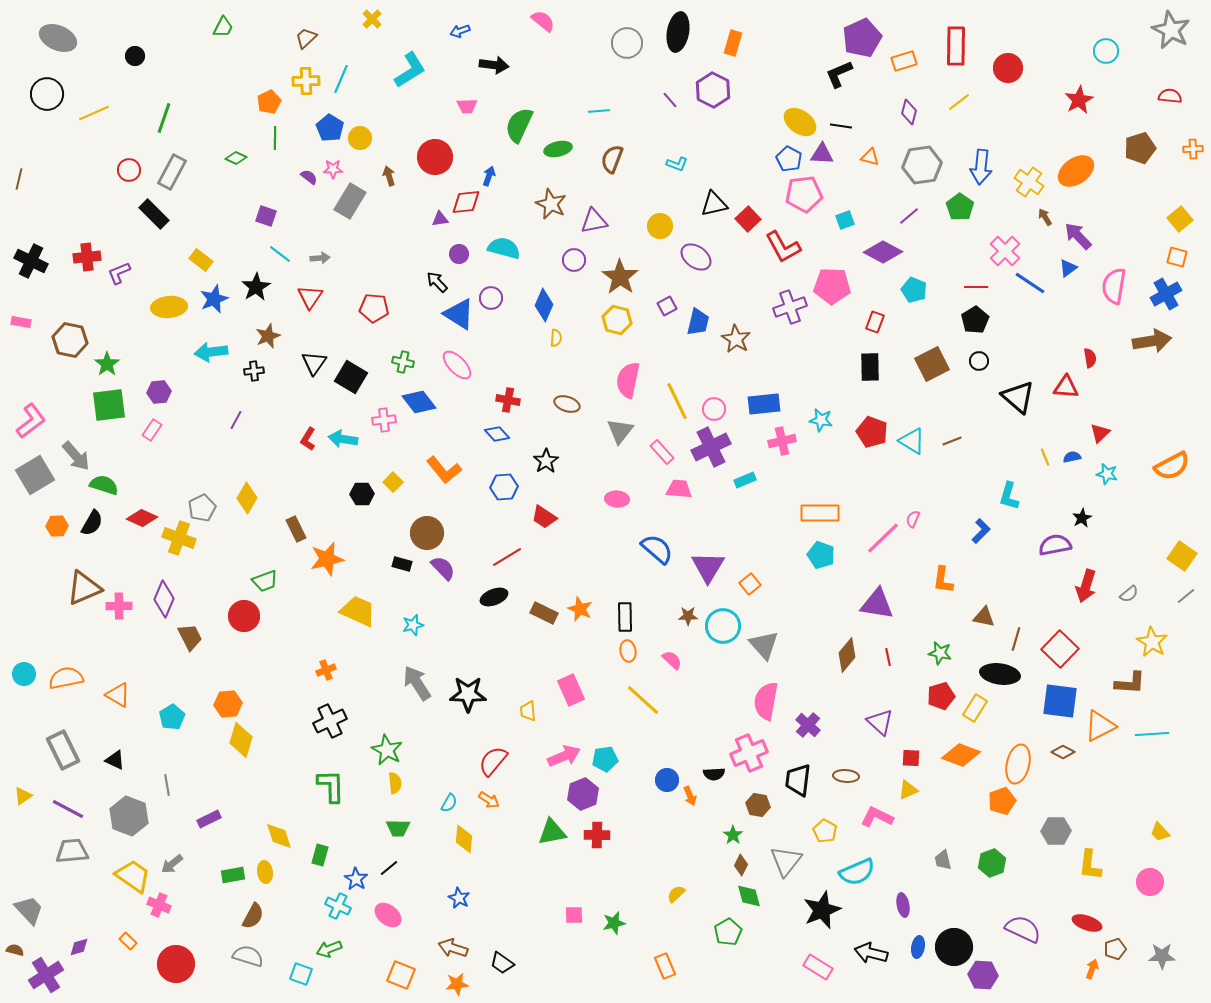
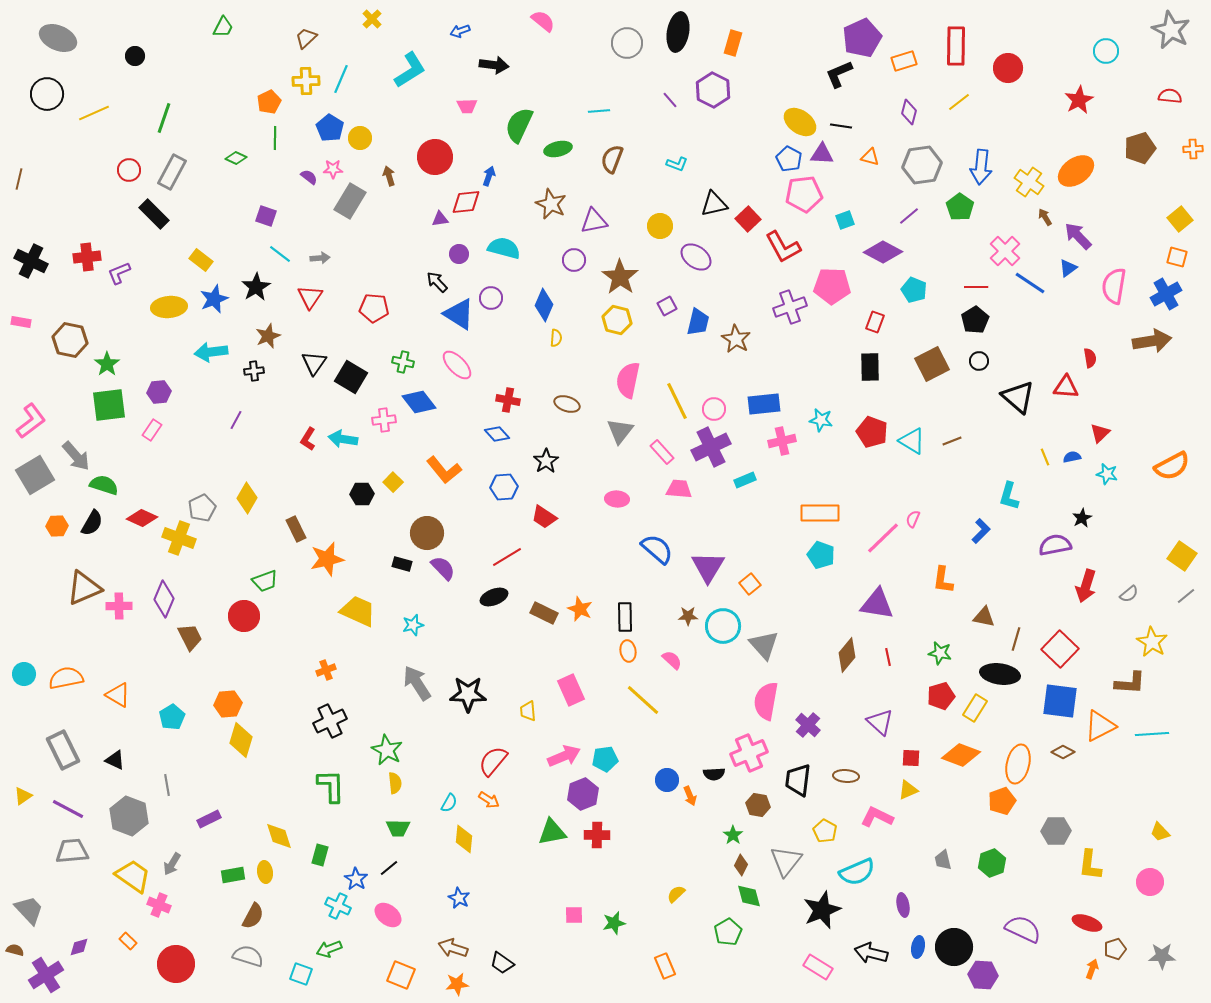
gray arrow at (172, 864): rotated 20 degrees counterclockwise
